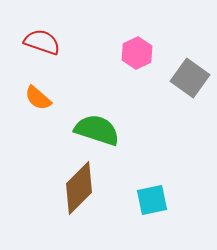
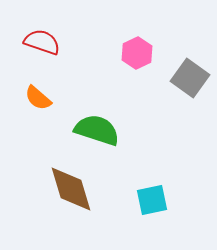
brown diamond: moved 8 px left, 1 px down; rotated 62 degrees counterclockwise
